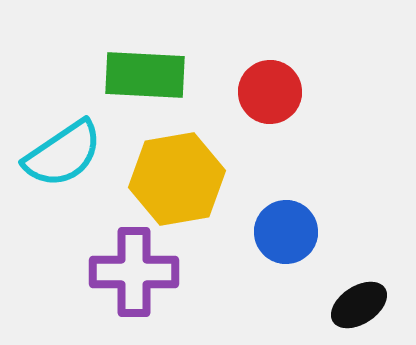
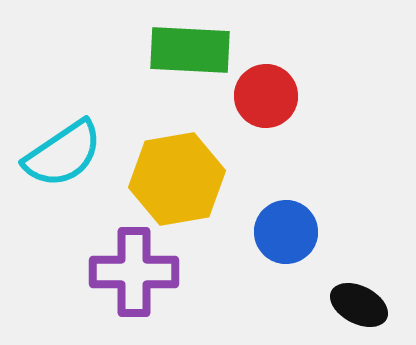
green rectangle: moved 45 px right, 25 px up
red circle: moved 4 px left, 4 px down
black ellipse: rotated 60 degrees clockwise
